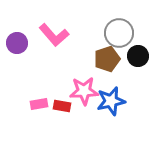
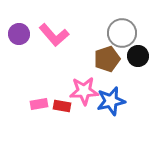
gray circle: moved 3 px right
purple circle: moved 2 px right, 9 px up
